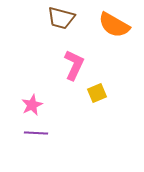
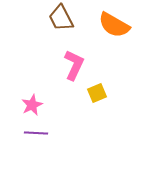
brown trapezoid: rotated 48 degrees clockwise
